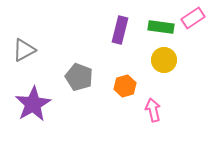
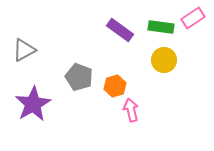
purple rectangle: rotated 68 degrees counterclockwise
orange hexagon: moved 10 px left
pink arrow: moved 22 px left
